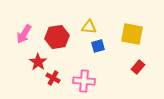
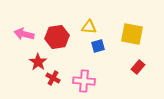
pink arrow: rotated 72 degrees clockwise
